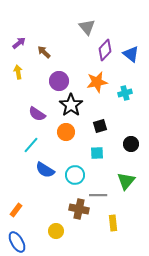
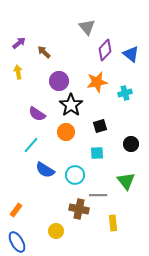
green triangle: rotated 18 degrees counterclockwise
